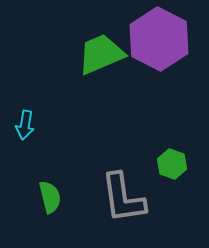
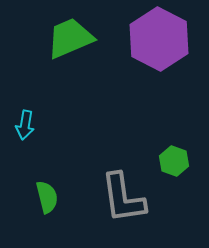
green trapezoid: moved 31 px left, 16 px up
green hexagon: moved 2 px right, 3 px up
green semicircle: moved 3 px left
